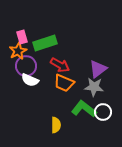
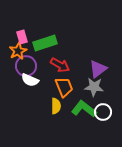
orange trapezoid: moved 4 px down; rotated 135 degrees counterclockwise
yellow semicircle: moved 19 px up
